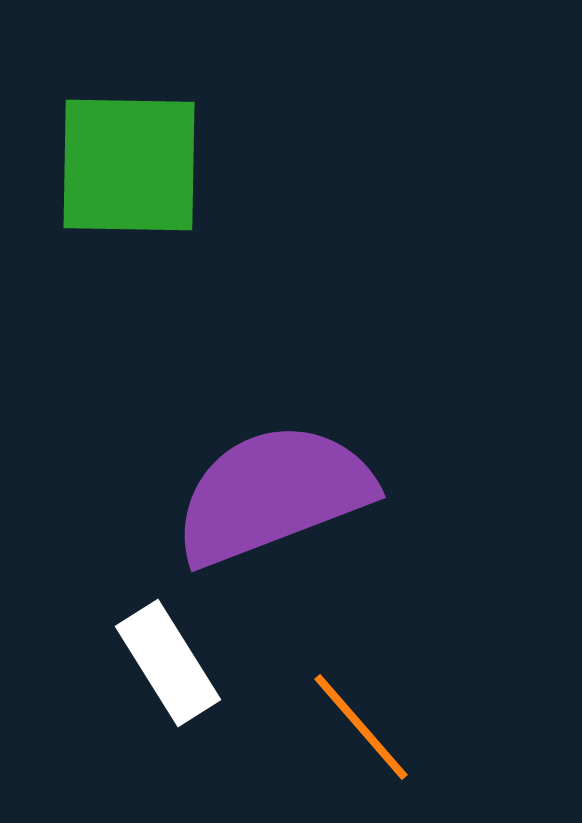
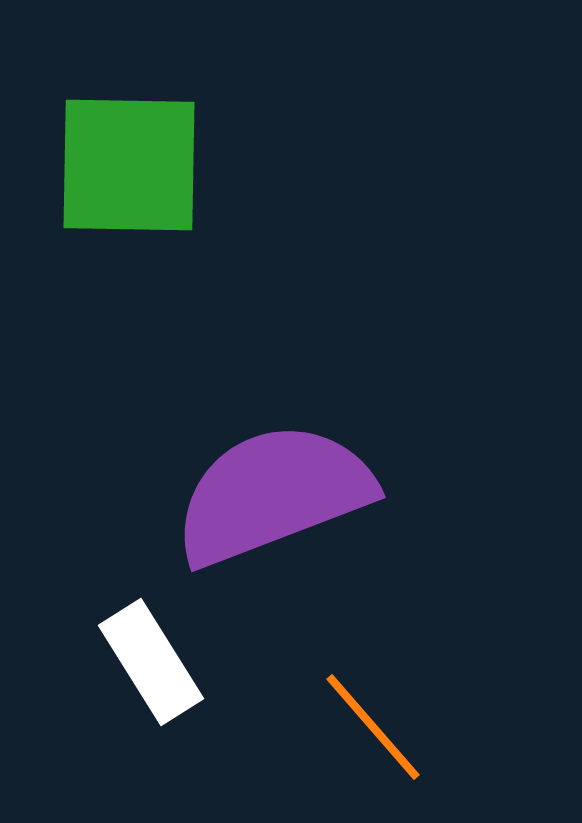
white rectangle: moved 17 px left, 1 px up
orange line: moved 12 px right
